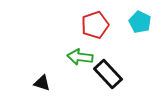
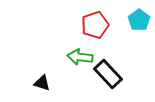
cyan pentagon: moved 1 px left, 2 px up; rotated 10 degrees clockwise
